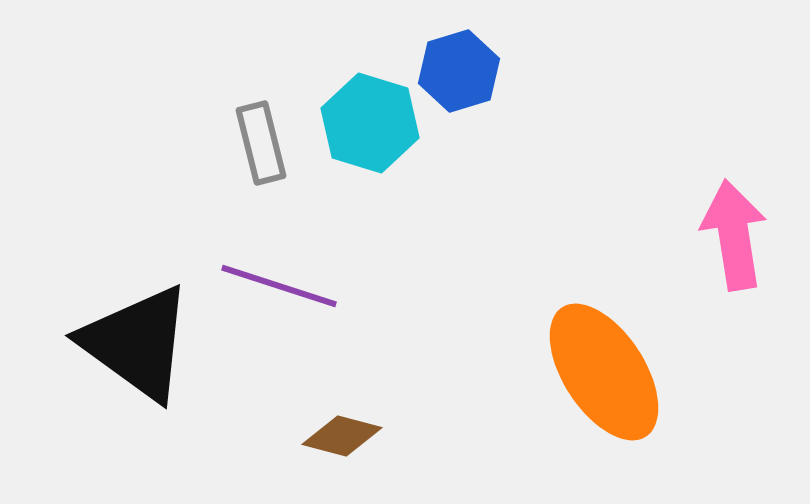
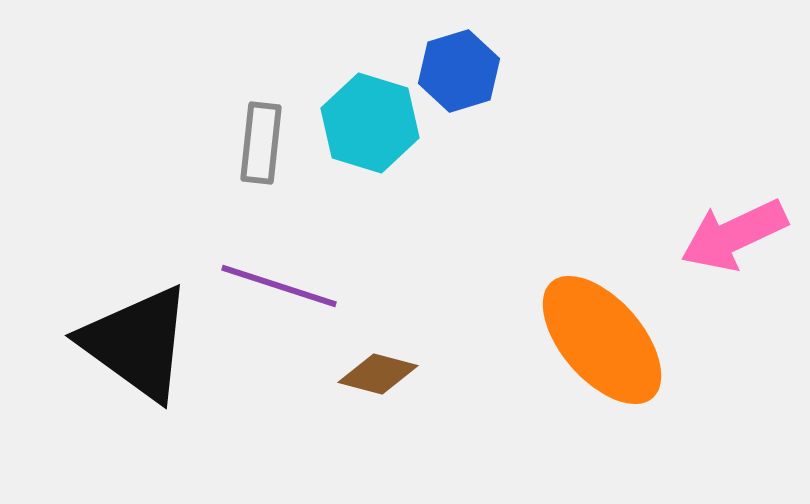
gray rectangle: rotated 20 degrees clockwise
pink arrow: rotated 106 degrees counterclockwise
orange ellipse: moved 2 px left, 32 px up; rotated 8 degrees counterclockwise
brown diamond: moved 36 px right, 62 px up
